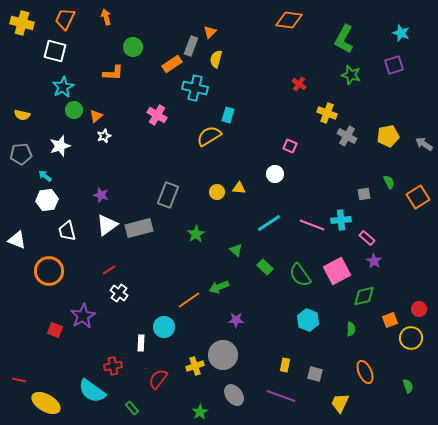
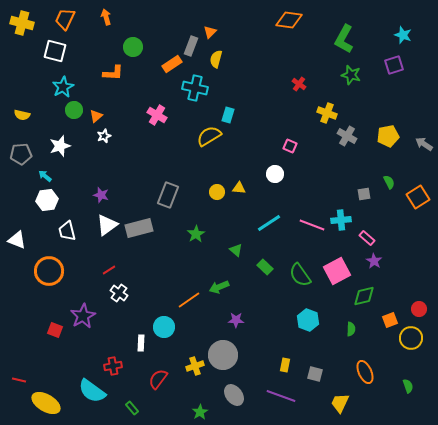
cyan star at (401, 33): moved 2 px right, 2 px down
